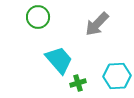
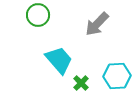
green circle: moved 2 px up
green cross: moved 3 px right; rotated 28 degrees counterclockwise
